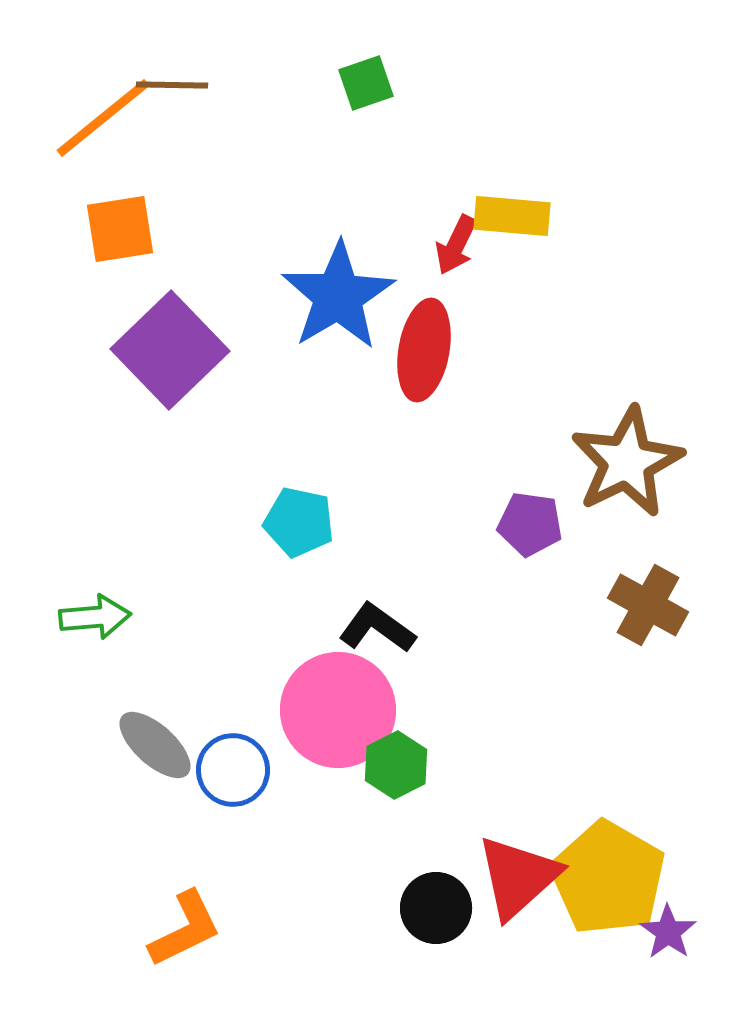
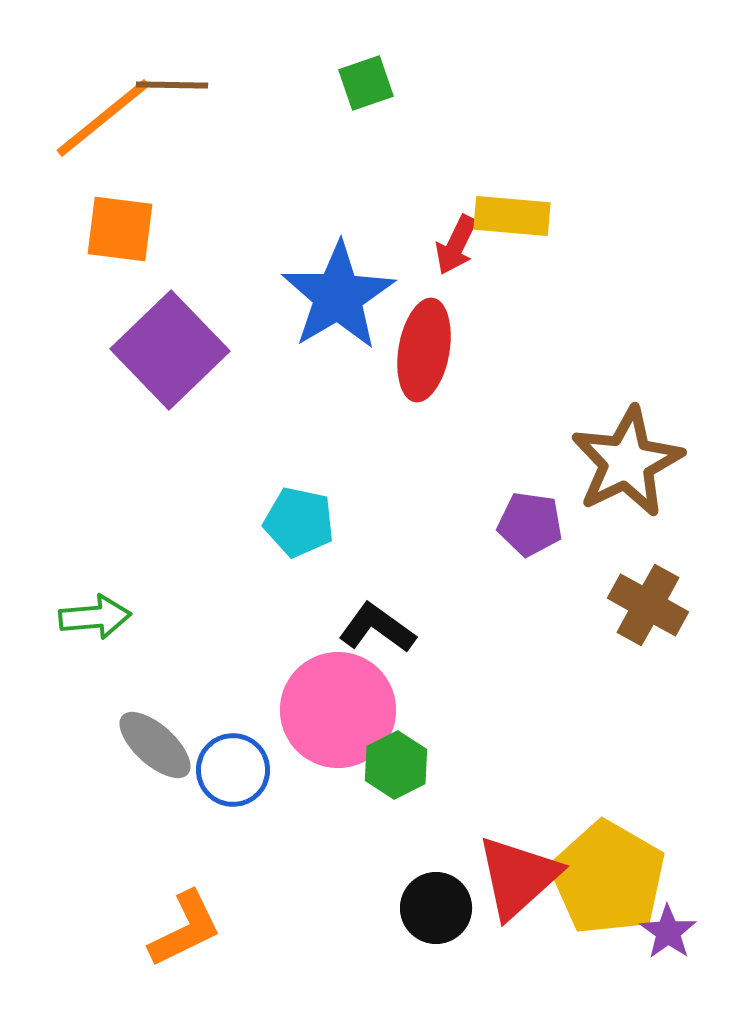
orange square: rotated 16 degrees clockwise
